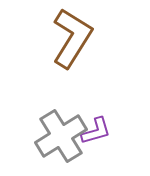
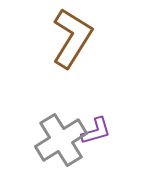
gray cross: moved 4 px down
